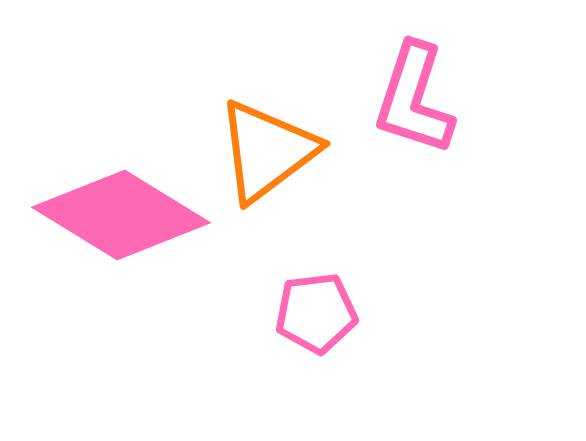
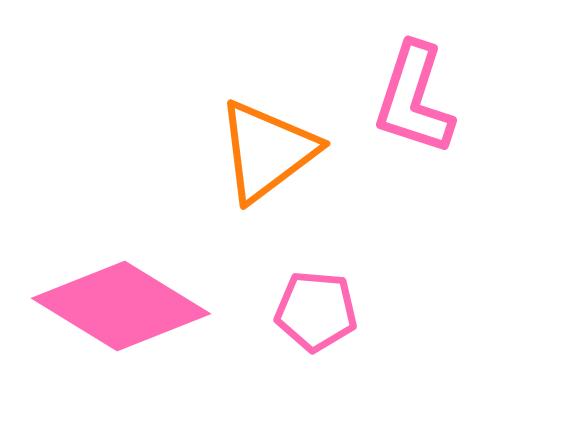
pink diamond: moved 91 px down
pink pentagon: moved 2 px up; rotated 12 degrees clockwise
